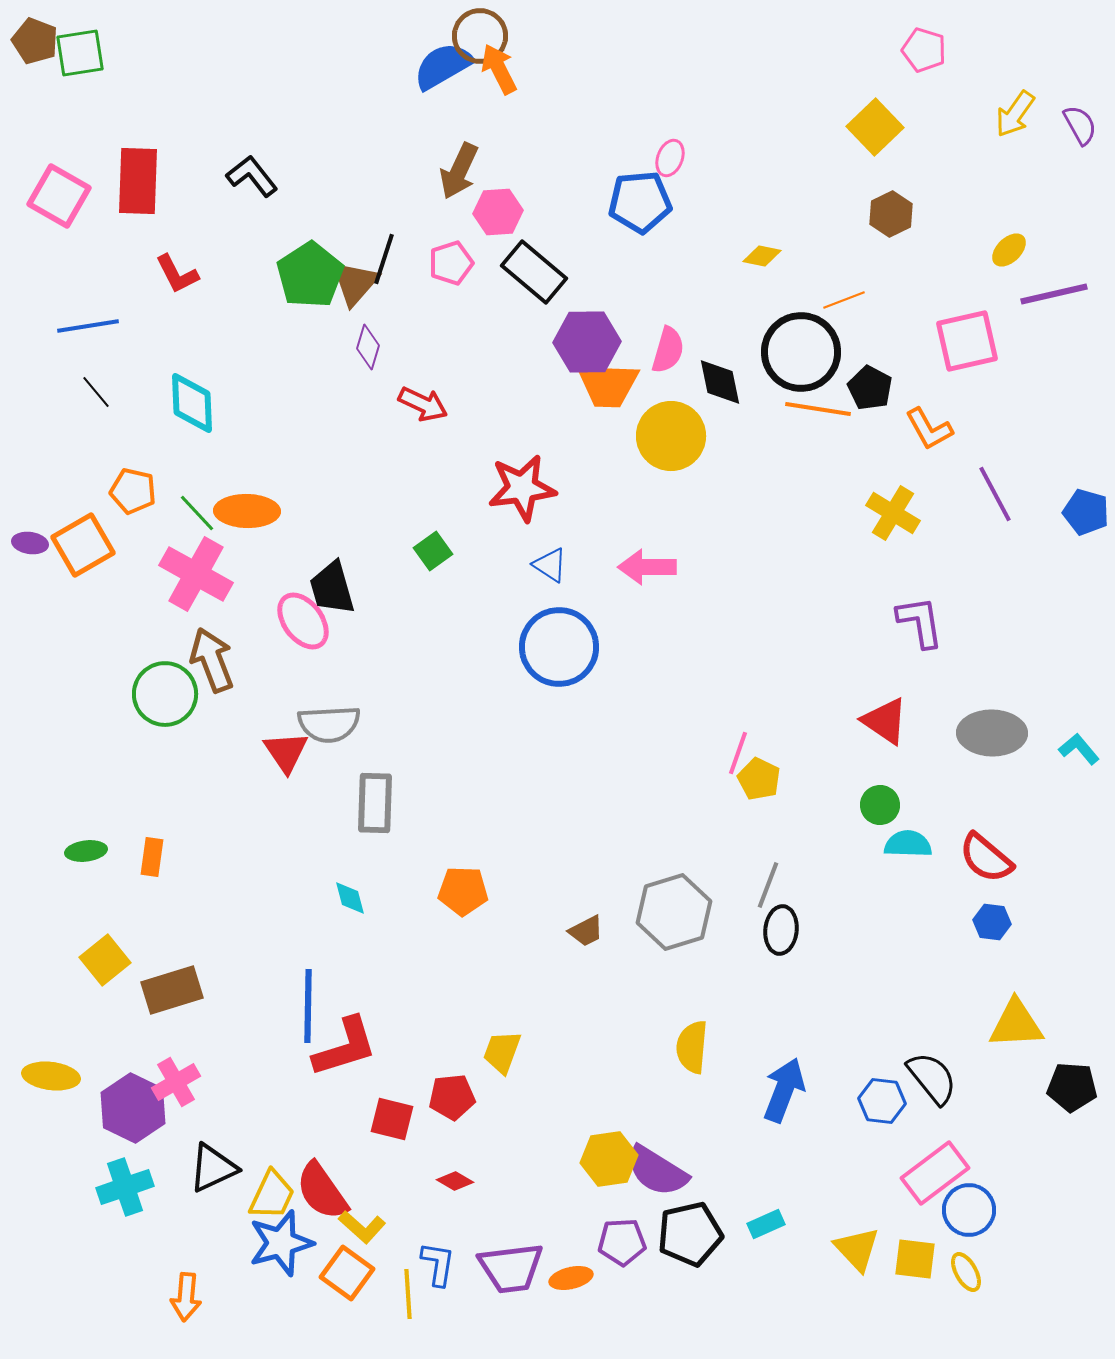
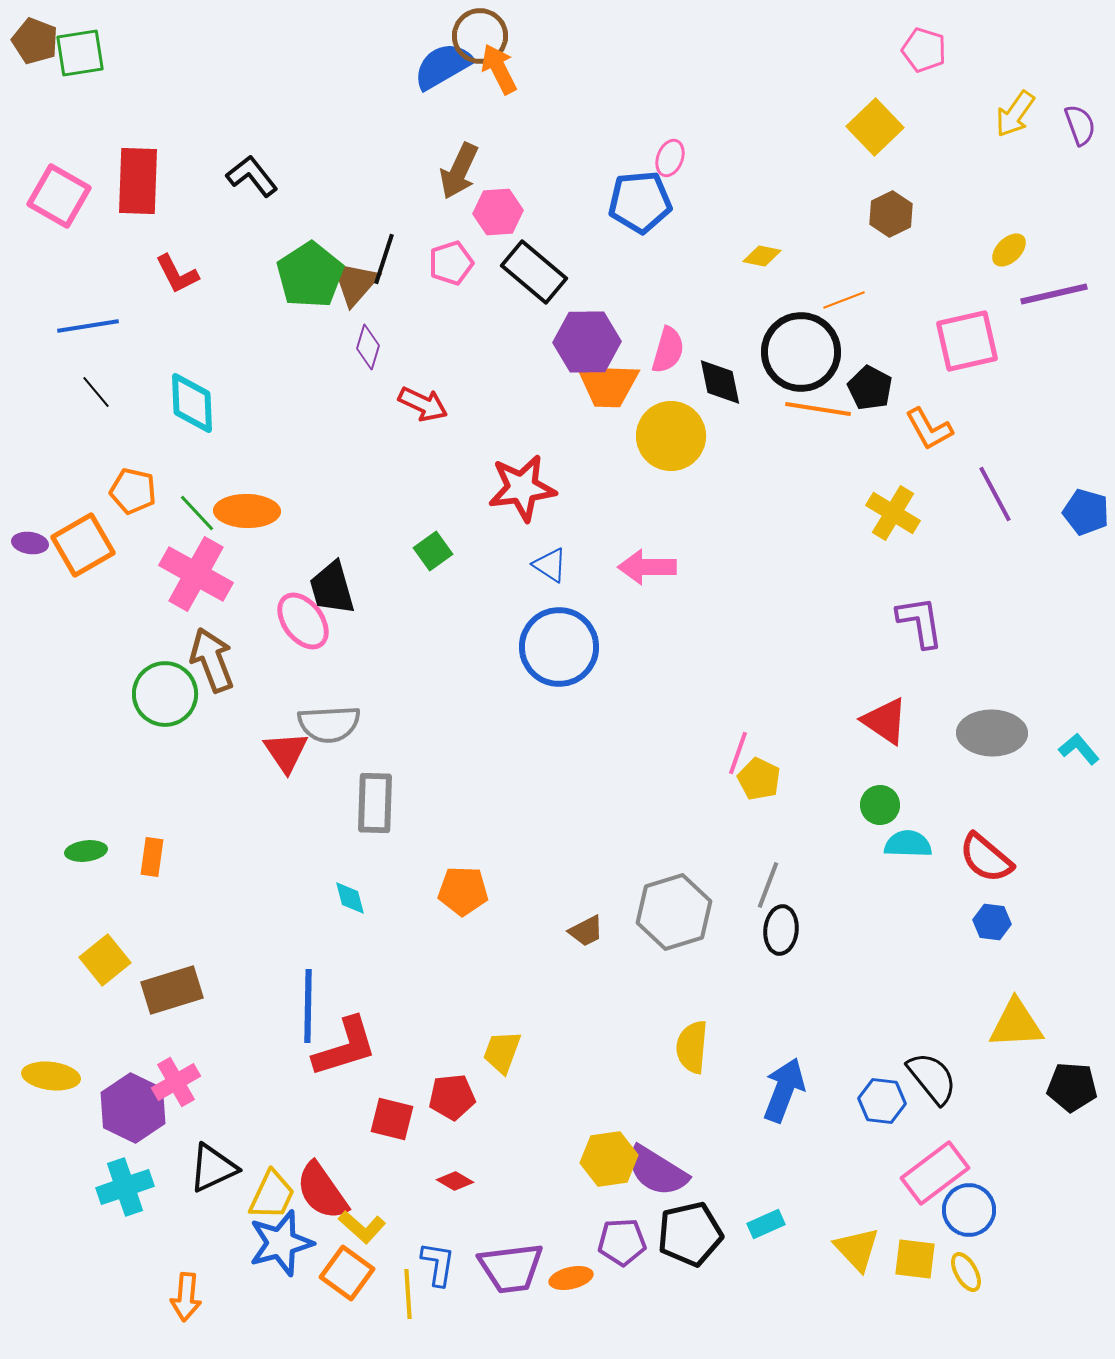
purple semicircle at (1080, 125): rotated 9 degrees clockwise
